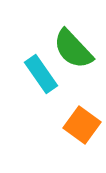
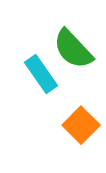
orange square: moved 1 px left; rotated 9 degrees clockwise
